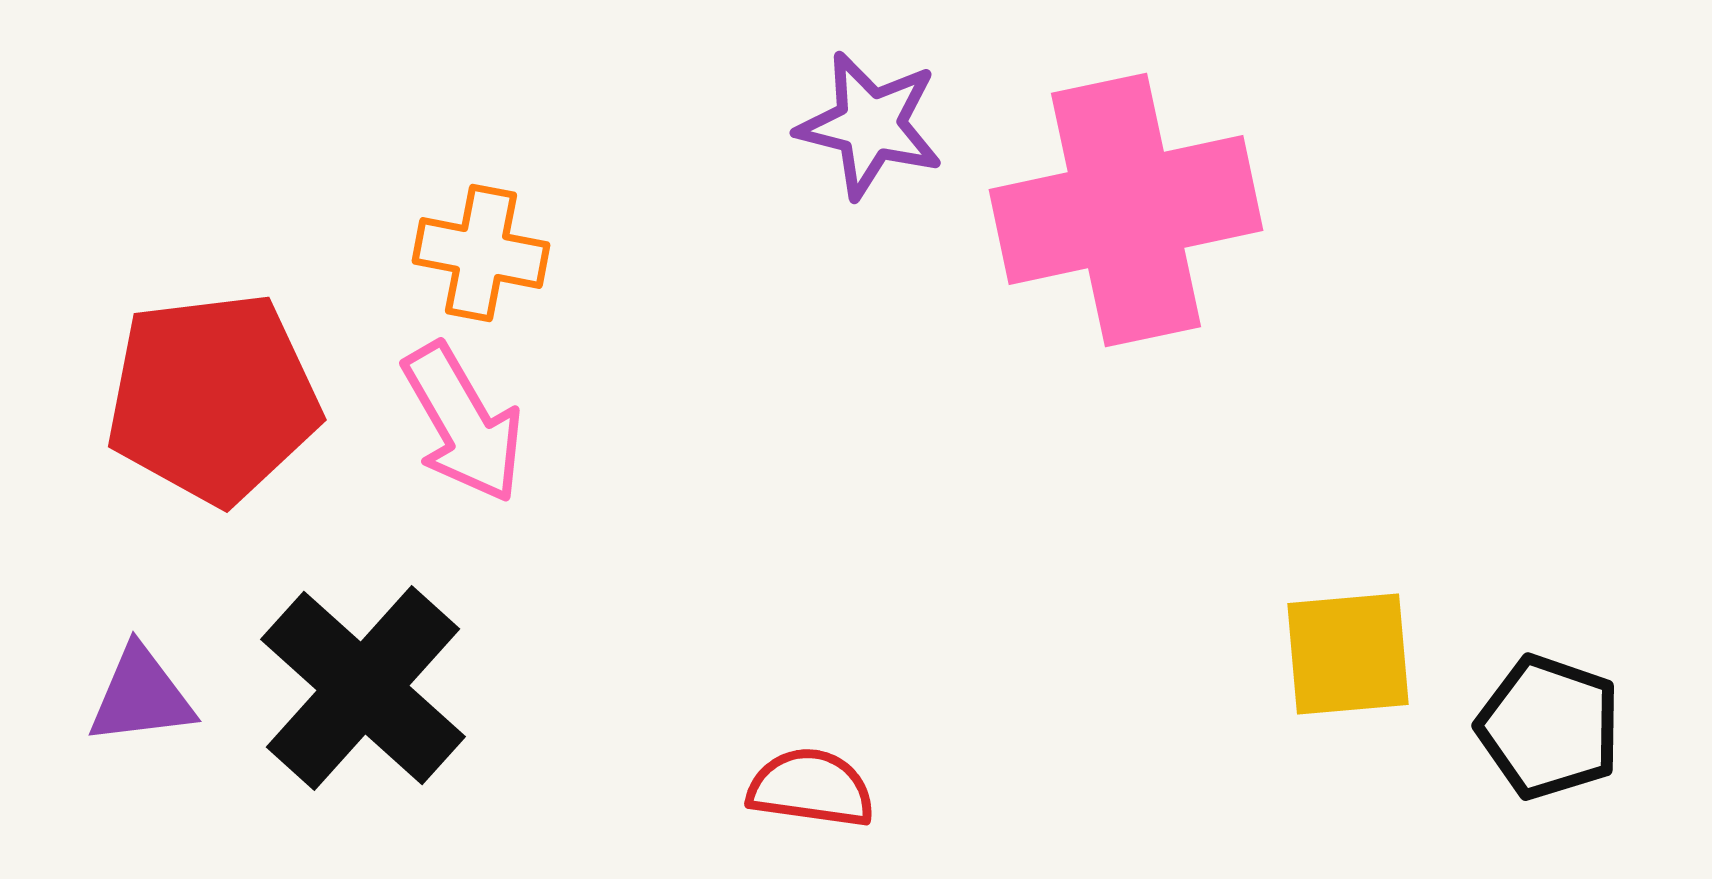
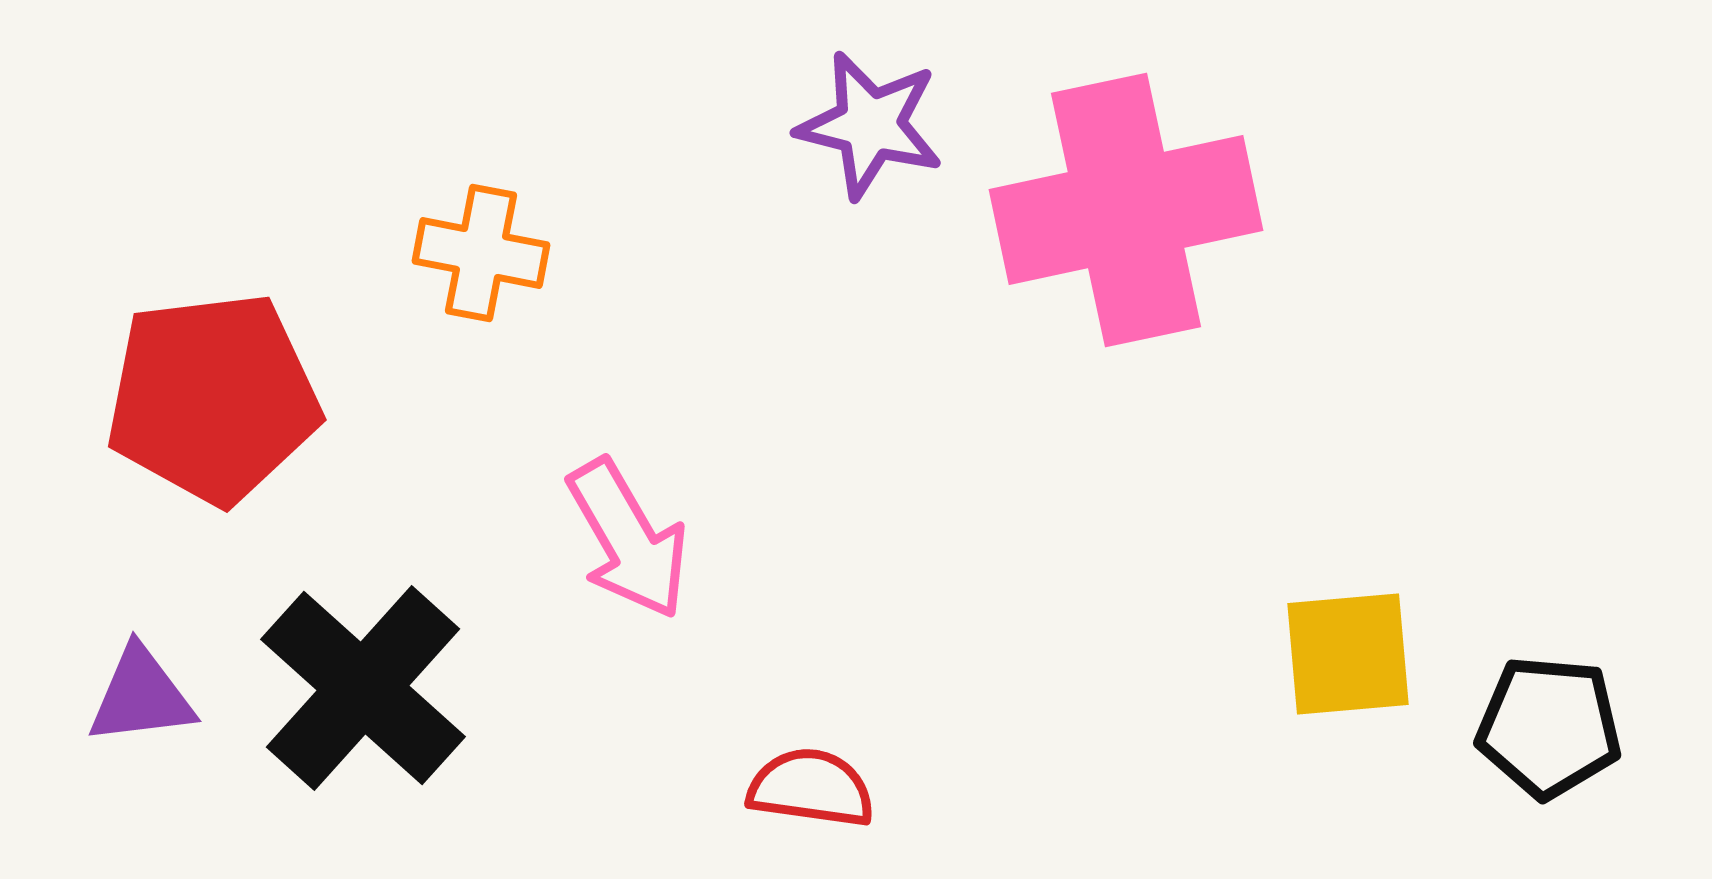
pink arrow: moved 165 px right, 116 px down
black pentagon: rotated 14 degrees counterclockwise
